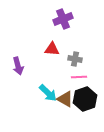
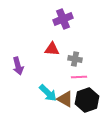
black hexagon: moved 2 px right, 1 px down
